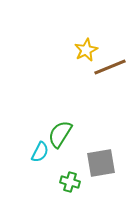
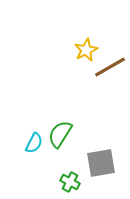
brown line: rotated 8 degrees counterclockwise
cyan semicircle: moved 6 px left, 9 px up
green cross: rotated 12 degrees clockwise
